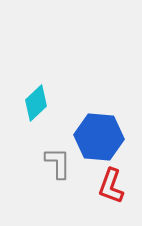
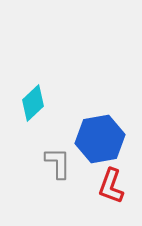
cyan diamond: moved 3 px left
blue hexagon: moved 1 px right, 2 px down; rotated 15 degrees counterclockwise
